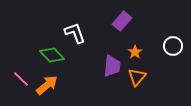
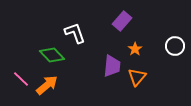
white circle: moved 2 px right
orange star: moved 3 px up
